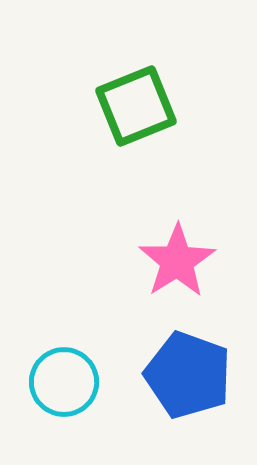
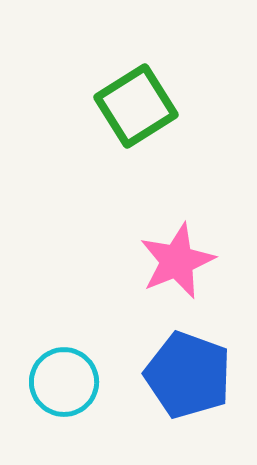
green square: rotated 10 degrees counterclockwise
pink star: rotated 10 degrees clockwise
